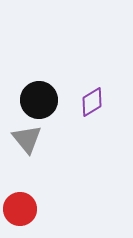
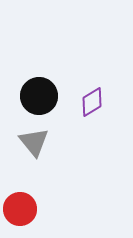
black circle: moved 4 px up
gray triangle: moved 7 px right, 3 px down
